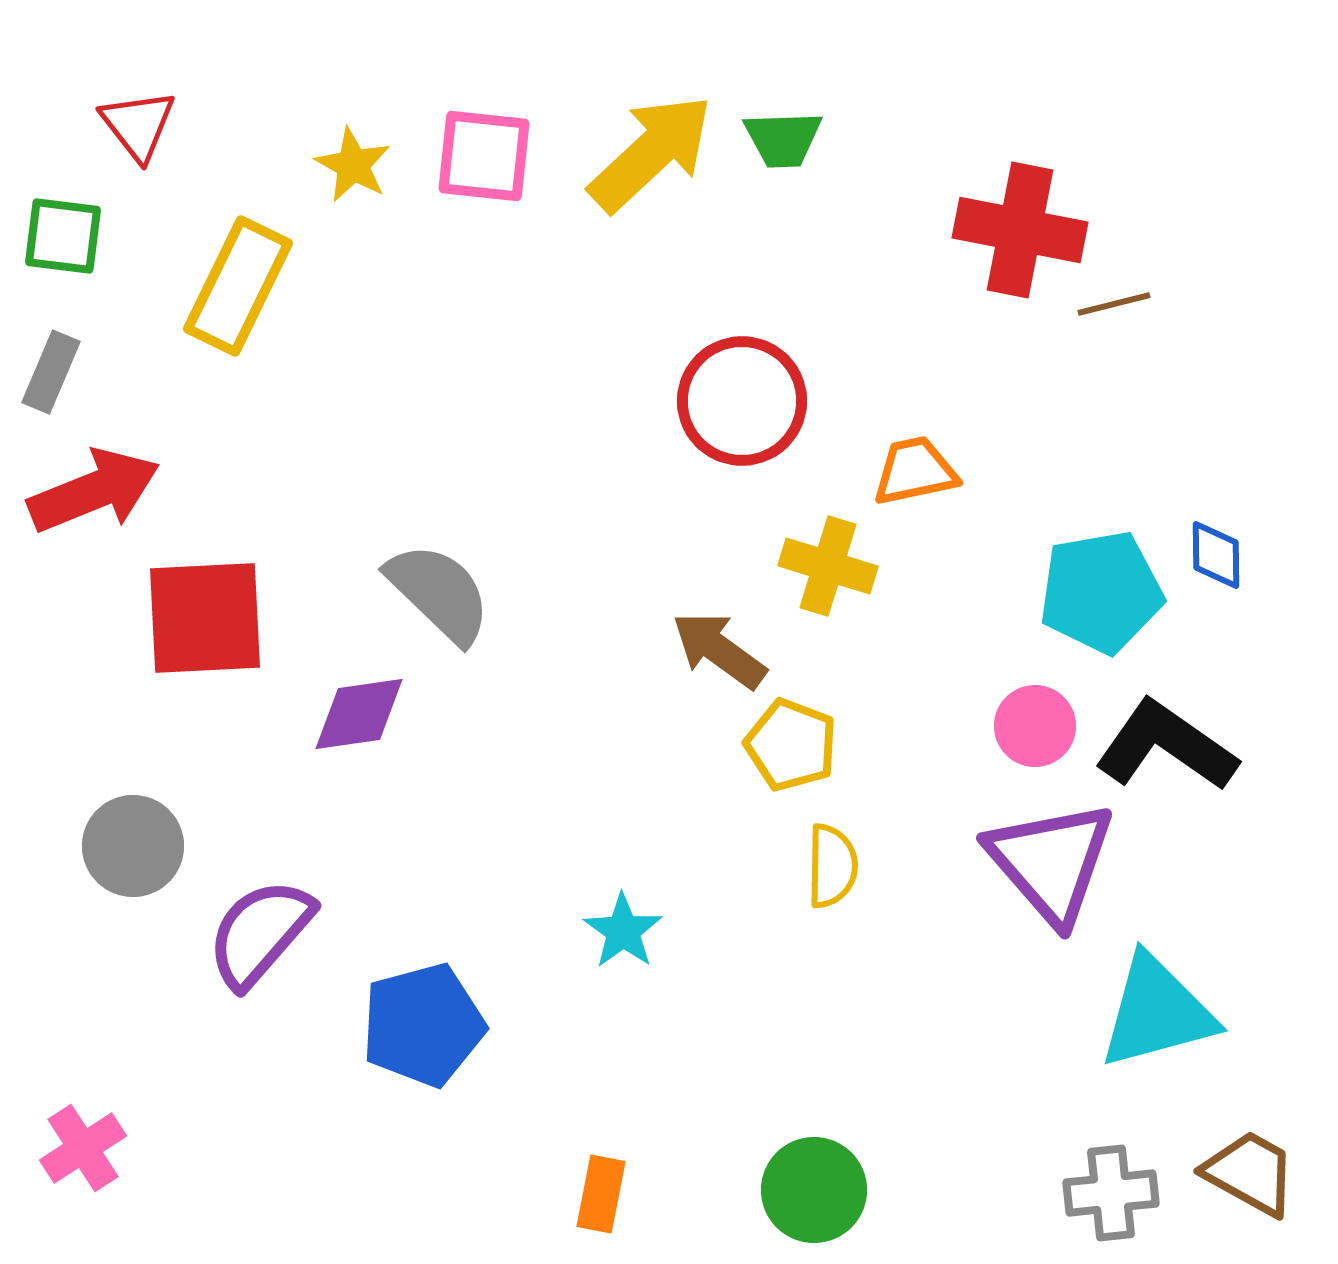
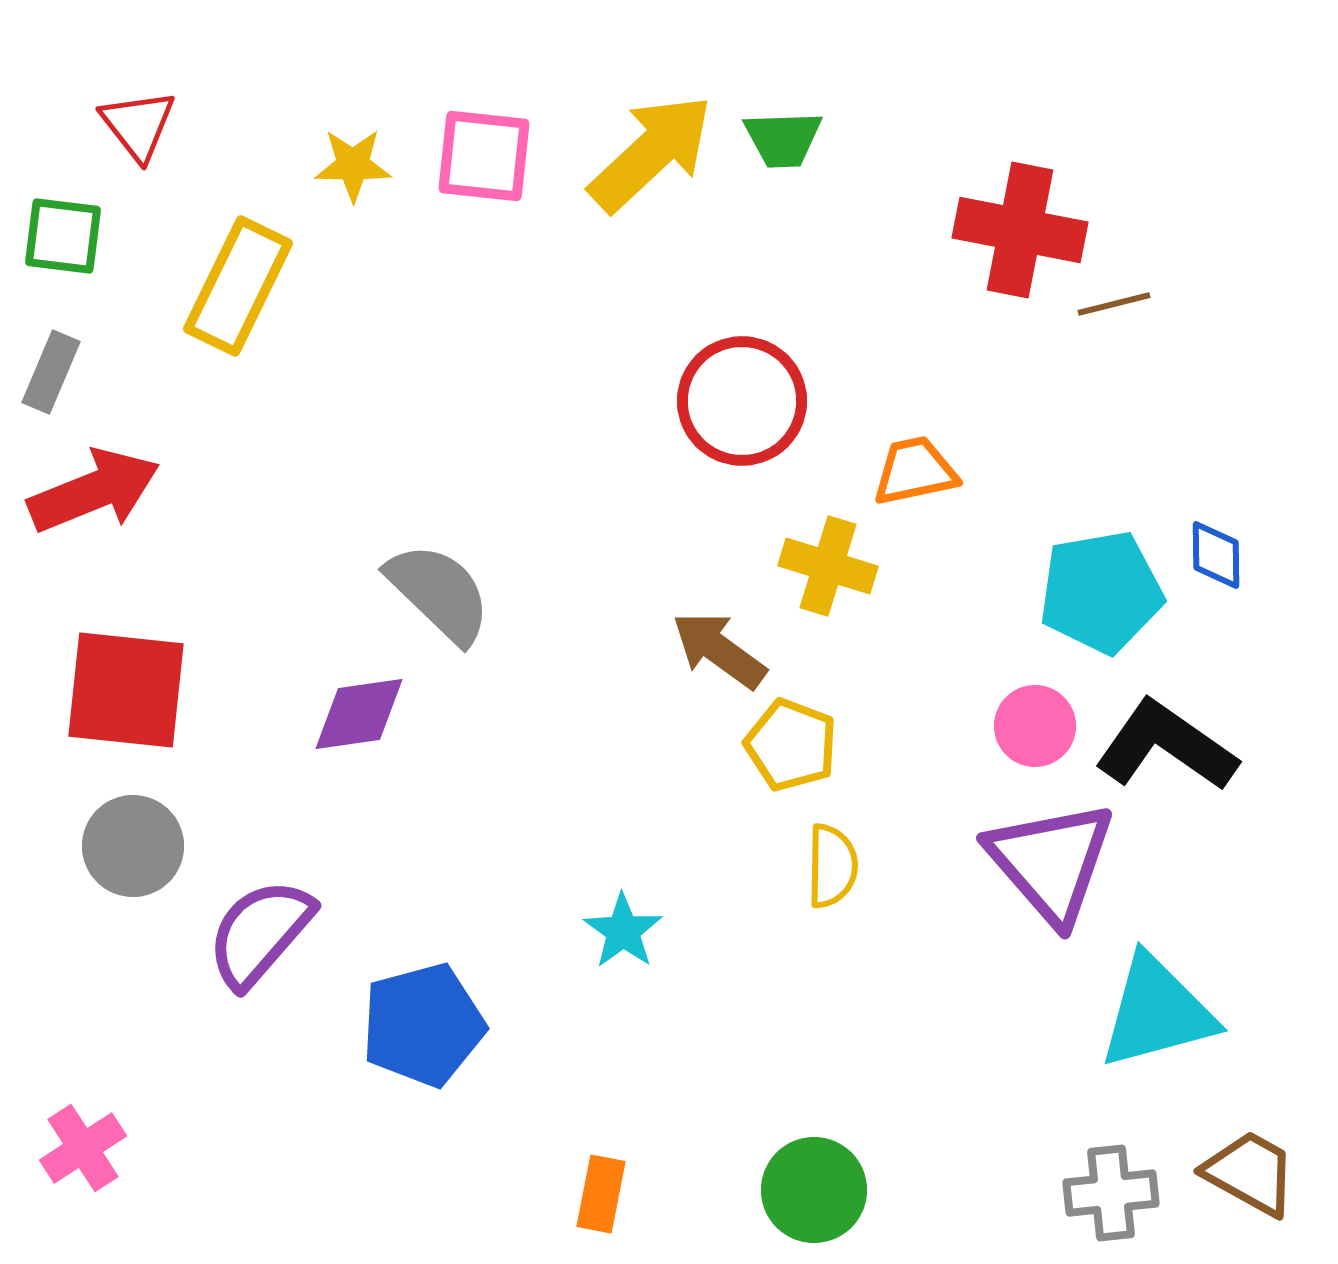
yellow star: rotated 28 degrees counterclockwise
red square: moved 79 px left, 72 px down; rotated 9 degrees clockwise
